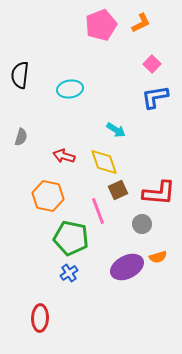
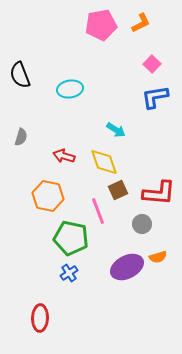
pink pentagon: rotated 12 degrees clockwise
black semicircle: rotated 28 degrees counterclockwise
